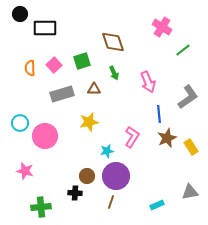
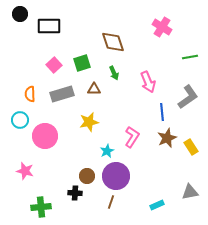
black rectangle: moved 4 px right, 2 px up
green line: moved 7 px right, 7 px down; rotated 28 degrees clockwise
green square: moved 2 px down
orange semicircle: moved 26 px down
blue line: moved 3 px right, 2 px up
cyan circle: moved 3 px up
cyan star: rotated 16 degrees counterclockwise
